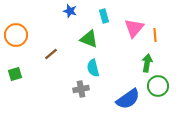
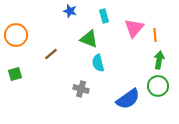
green arrow: moved 12 px right, 3 px up
cyan semicircle: moved 5 px right, 5 px up
gray cross: rotated 28 degrees clockwise
